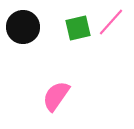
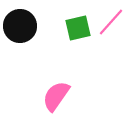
black circle: moved 3 px left, 1 px up
